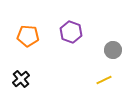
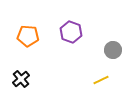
yellow line: moved 3 px left
